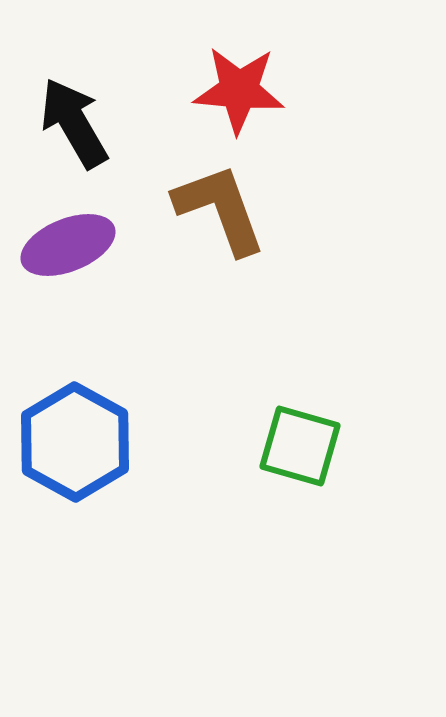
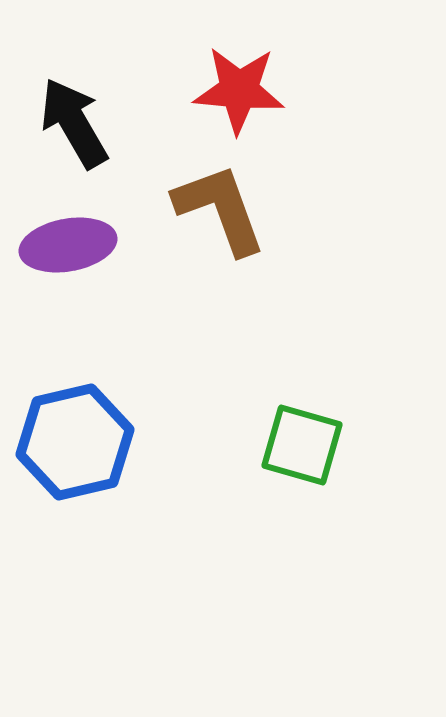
purple ellipse: rotated 12 degrees clockwise
blue hexagon: rotated 18 degrees clockwise
green square: moved 2 px right, 1 px up
